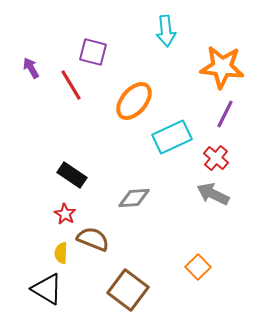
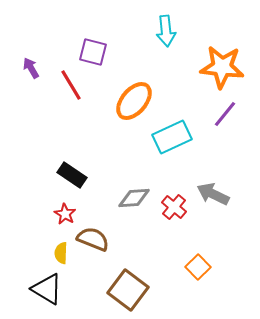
purple line: rotated 12 degrees clockwise
red cross: moved 42 px left, 49 px down
